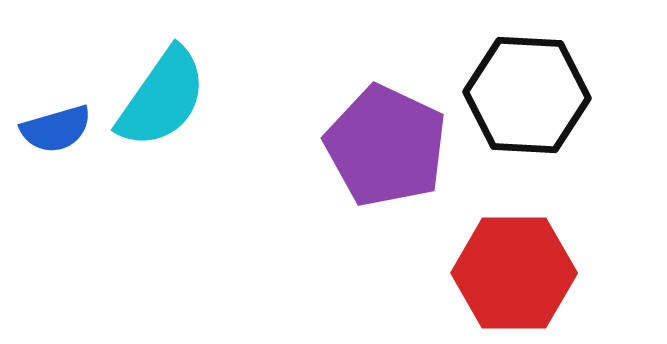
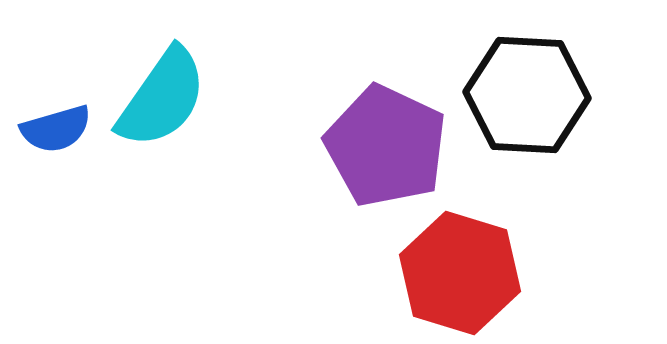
red hexagon: moved 54 px left; rotated 17 degrees clockwise
